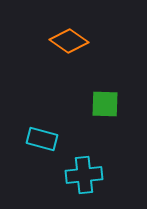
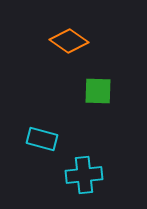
green square: moved 7 px left, 13 px up
